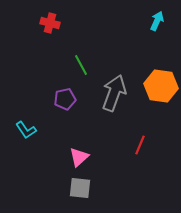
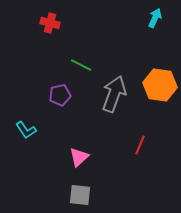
cyan arrow: moved 2 px left, 3 px up
green line: rotated 35 degrees counterclockwise
orange hexagon: moved 1 px left, 1 px up
gray arrow: moved 1 px down
purple pentagon: moved 5 px left, 4 px up
gray square: moved 7 px down
